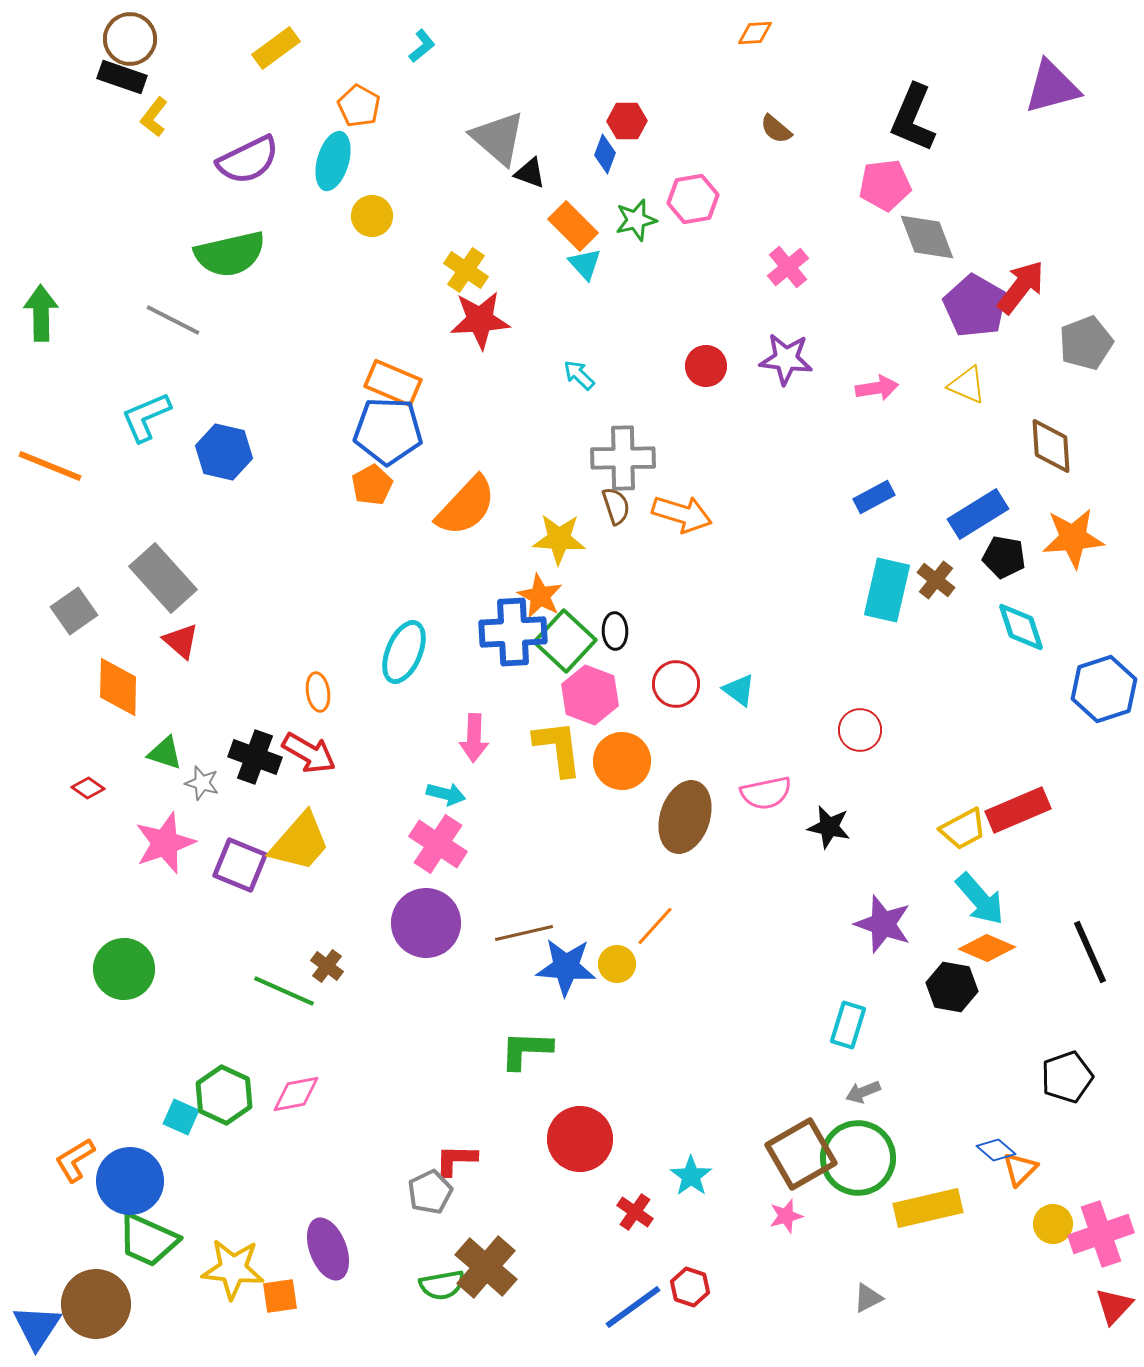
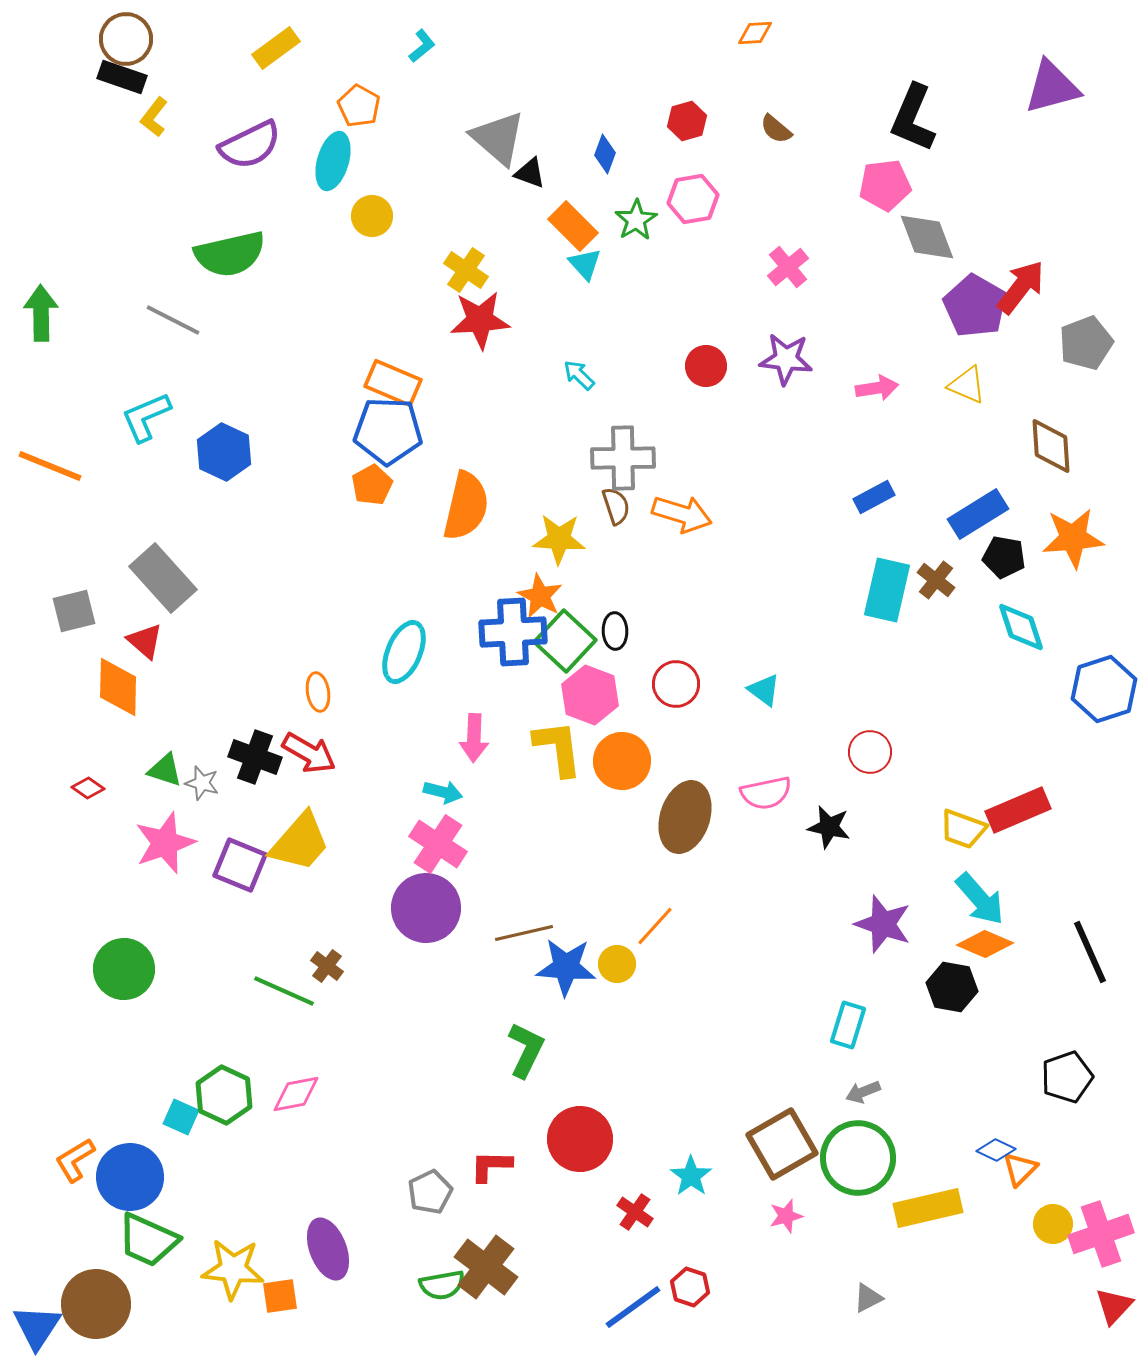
brown circle at (130, 39): moved 4 px left
red hexagon at (627, 121): moved 60 px right; rotated 15 degrees counterclockwise
purple semicircle at (248, 160): moved 2 px right, 15 px up
green star at (636, 220): rotated 18 degrees counterclockwise
blue hexagon at (224, 452): rotated 12 degrees clockwise
orange semicircle at (466, 506): rotated 30 degrees counterclockwise
gray square at (74, 611): rotated 21 degrees clockwise
red triangle at (181, 641): moved 36 px left
cyan triangle at (739, 690): moved 25 px right
red circle at (860, 730): moved 10 px right, 22 px down
green triangle at (165, 753): moved 17 px down
cyan arrow at (446, 794): moved 3 px left, 2 px up
yellow trapezoid at (963, 829): rotated 48 degrees clockwise
purple circle at (426, 923): moved 15 px up
orange diamond at (987, 948): moved 2 px left, 4 px up
green L-shape at (526, 1050): rotated 114 degrees clockwise
blue diamond at (996, 1150): rotated 15 degrees counterclockwise
brown square at (801, 1154): moved 19 px left, 10 px up
red L-shape at (456, 1160): moved 35 px right, 6 px down
blue circle at (130, 1181): moved 4 px up
brown cross at (486, 1267): rotated 4 degrees counterclockwise
